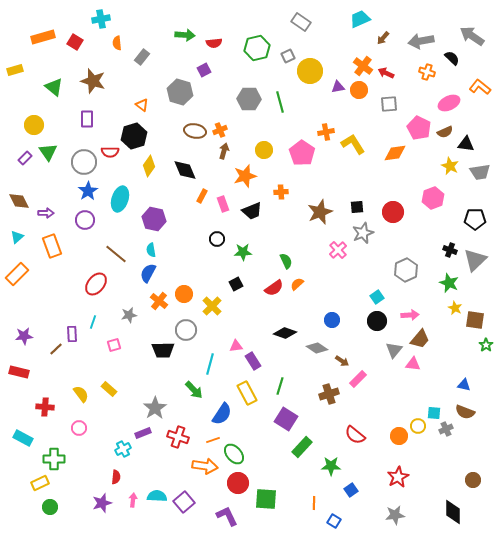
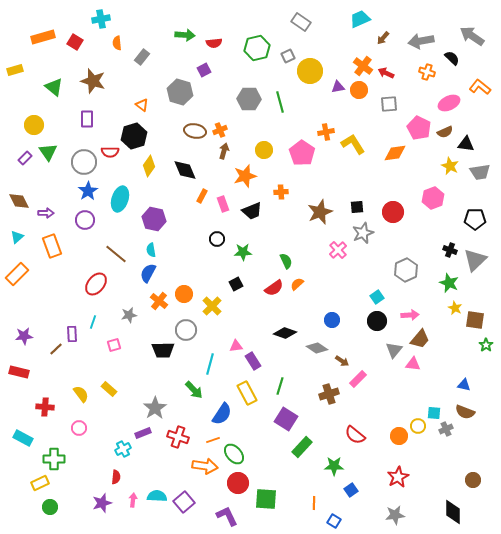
green star at (331, 466): moved 3 px right
